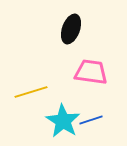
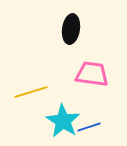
black ellipse: rotated 12 degrees counterclockwise
pink trapezoid: moved 1 px right, 2 px down
blue line: moved 2 px left, 7 px down
